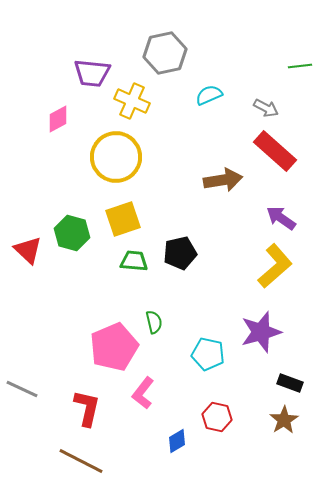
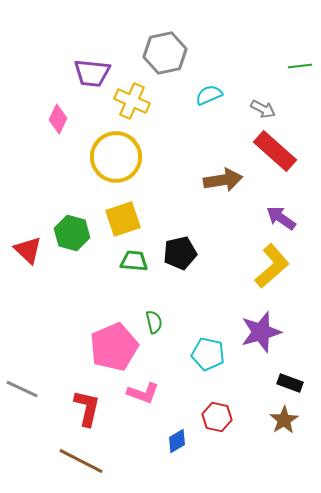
gray arrow: moved 3 px left, 1 px down
pink diamond: rotated 36 degrees counterclockwise
yellow L-shape: moved 3 px left
pink L-shape: rotated 108 degrees counterclockwise
